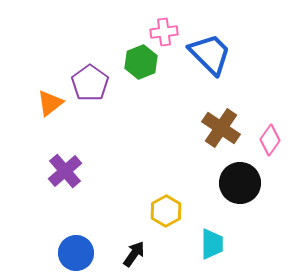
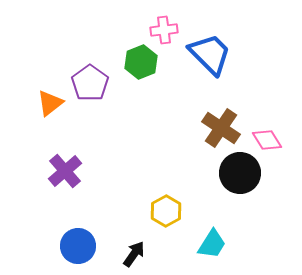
pink cross: moved 2 px up
pink diamond: moved 3 px left; rotated 68 degrees counterclockwise
black circle: moved 10 px up
cyan trapezoid: rotated 32 degrees clockwise
blue circle: moved 2 px right, 7 px up
